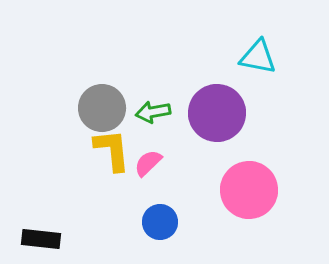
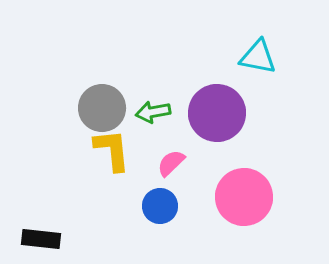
pink semicircle: moved 23 px right
pink circle: moved 5 px left, 7 px down
blue circle: moved 16 px up
